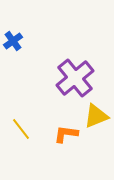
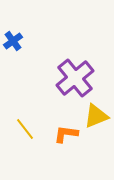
yellow line: moved 4 px right
